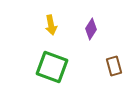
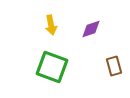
purple diamond: rotated 40 degrees clockwise
